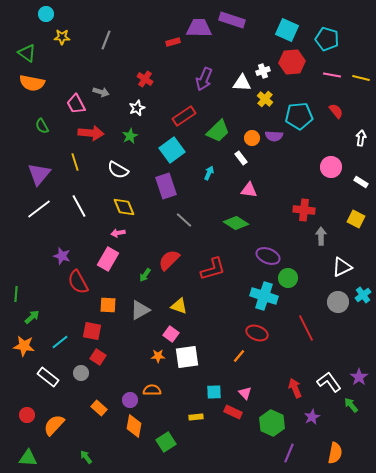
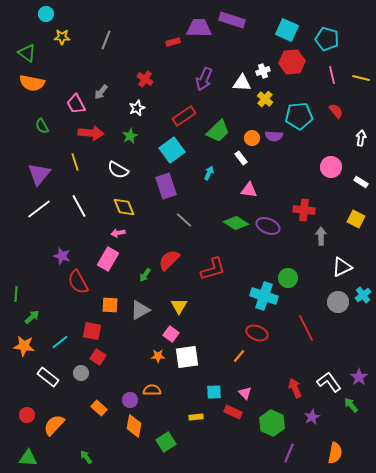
pink line at (332, 75): rotated 66 degrees clockwise
gray arrow at (101, 92): rotated 112 degrees clockwise
purple ellipse at (268, 256): moved 30 px up
orange square at (108, 305): moved 2 px right
yellow triangle at (179, 306): rotated 42 degrees clockwise
